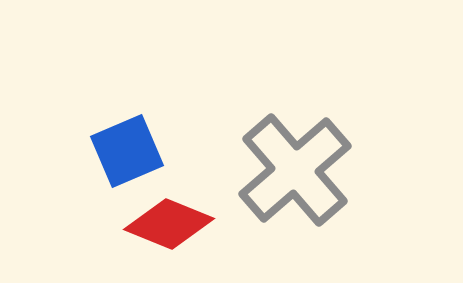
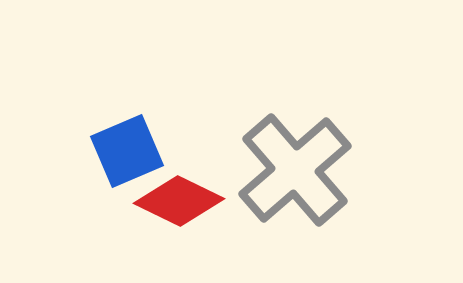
red diamond: moved 10 px right, 23 px up; rotated 4 degrees clockwise
